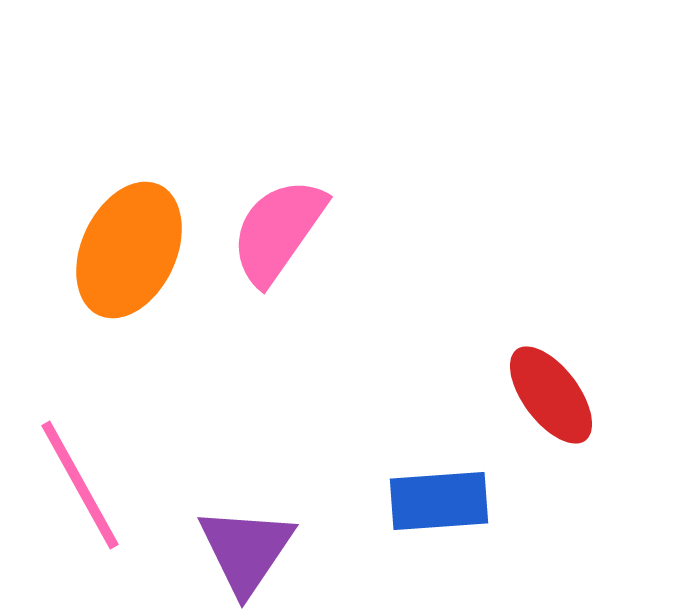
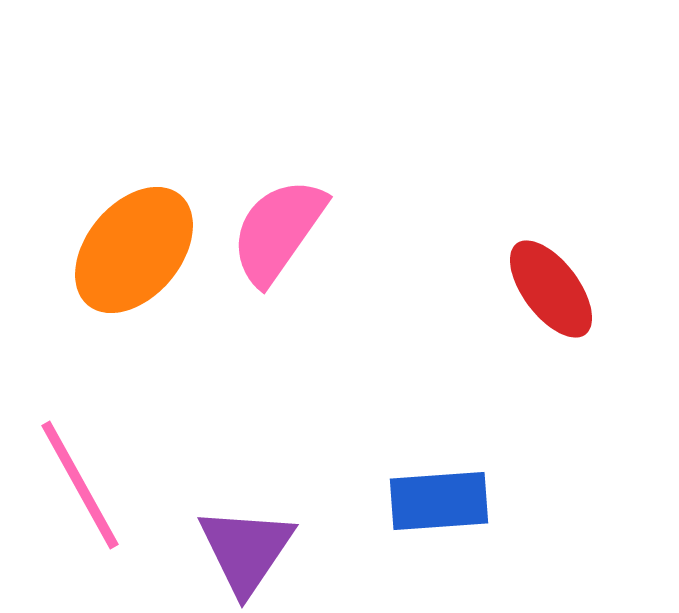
orange ellipse: moved 5 px right; rotated 15 degrees clockwise
red ellipse: moved 106 px up
